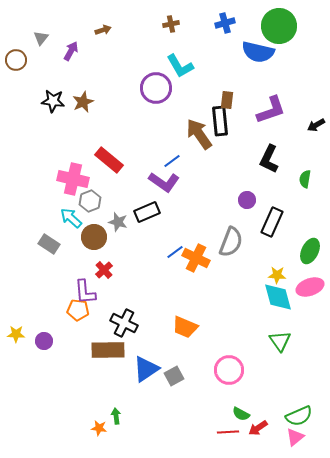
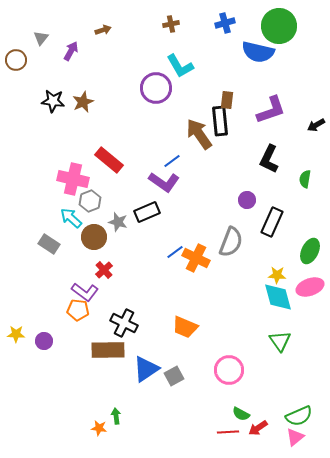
purple L-shape at (85, 292): rotated 48 degrees counterclockwise
